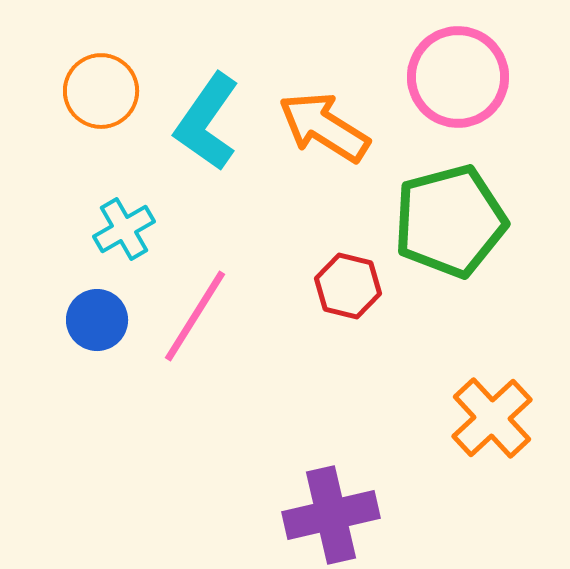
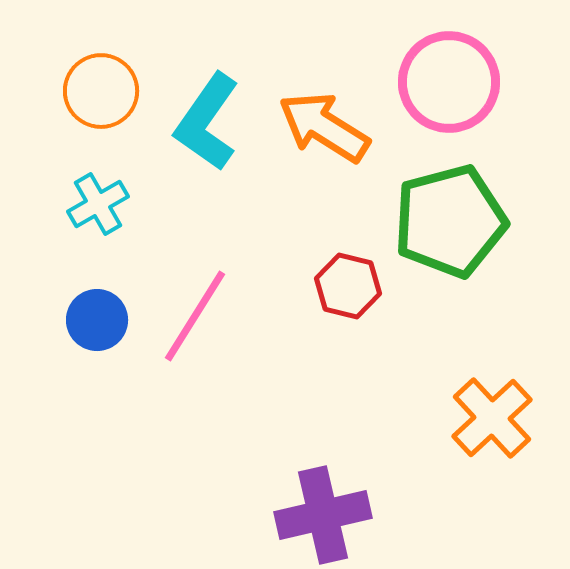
pink circle: moved 9 px left, 5 px down
cyan cross: moved 26 px left, 25 px up
purple cross: moved 8 px left
